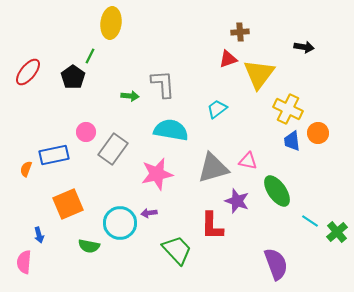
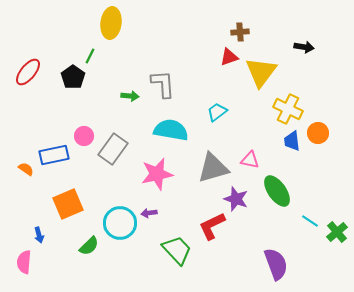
red triangle: moved 1 px right, 2 px up
yellow triangle: moved 2 px right, 2 px up
cyan trapezoid: moved 3 px down
pink circle: moved 2 px left, 4 px down
pink triangle: moved 2 px right, 1 px up
orange semicircle: rotated 105 degrees clockwise
purple star: moved 1 px left, 2 px up
red L-shape: rotated 64 degrees clockwise
green semicircle: rotated 55 degrees counterclockwise
